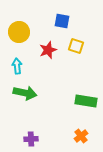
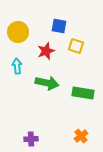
blue square: moved 3 px left, 5 px down
yellow circle: moved 1 px left
red star: moved 2 px left, 1 px down
green arrow: moved 22 px right, 10 px up
green rectangle: moved 3 px left, 8 px up
